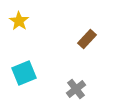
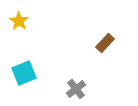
brown rectangle: moved 18 px right, 4 px down
